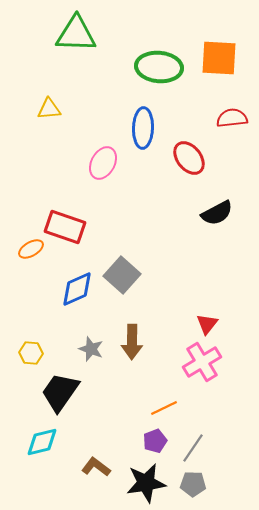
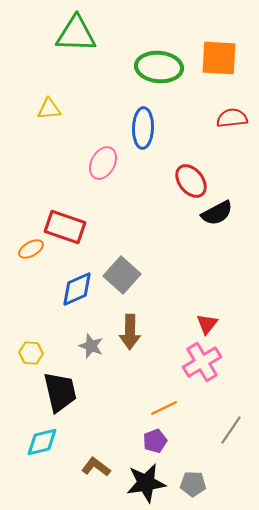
red ellipse: moved 2 px right, 23 px down
brown arrow: moved 2 px left, 10 px up
gray star: moved 3 px up
black trapezoid: rotated 132 degrees clockwise
gray line: moved 38 px right, 18 px up
